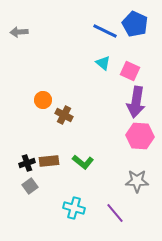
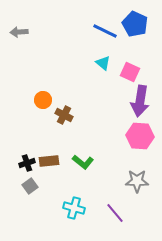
pink square: moved 1 px down
purple arrow: moved 4 px right, 1 px up
